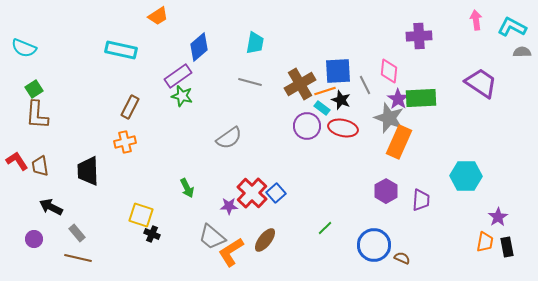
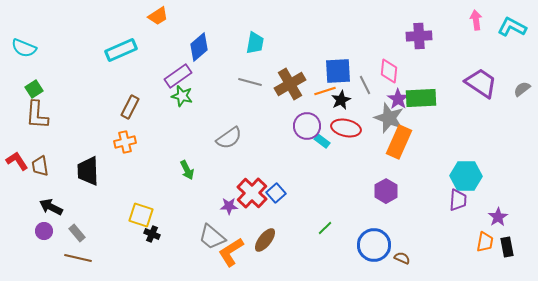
cyan rectangle at (121, 50): rotated 36 degrees counterclockwise
gray semicircle at (522, 52): moved 37 px down; rotated 36 degrees counterclockwise
brown cross at (300, 84): moved 10 px left
black star at (341, 100): rotated 24 degrees clockwise
cyan rectangle at (322, 108): moved 33 px down
red ellipse at (343, 128): moved 3 px right
green arrow at (187, 188): moved 18 px up
purple trapezoid at (421, 200): moved 37 px right
purple circle at (34, 239): moved 10 px right, 8 px up
